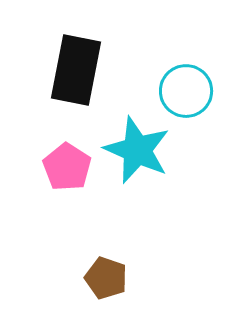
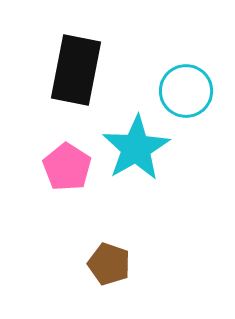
cyan star: moved 1 px left, 2 px up; rotated 18 degrees clockwise
brown pentagon: moved 3 px right, 14 px up
